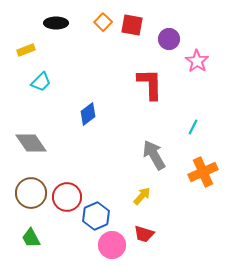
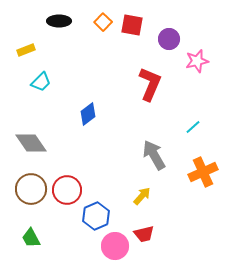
black ellipse: moved 3 px right, 2 px up
pink star: rotated 25 degrees clockwise
red L-shape: rotated 24 degrees clockwise
cyan line: rotated 21 degrees clockwise
brown circle: moved 4 px up
red circle: moved 7 px up
red trapezoid: rotated 30 degrees counterclockwise
pink circle: moved 3 px right, 1 px down
